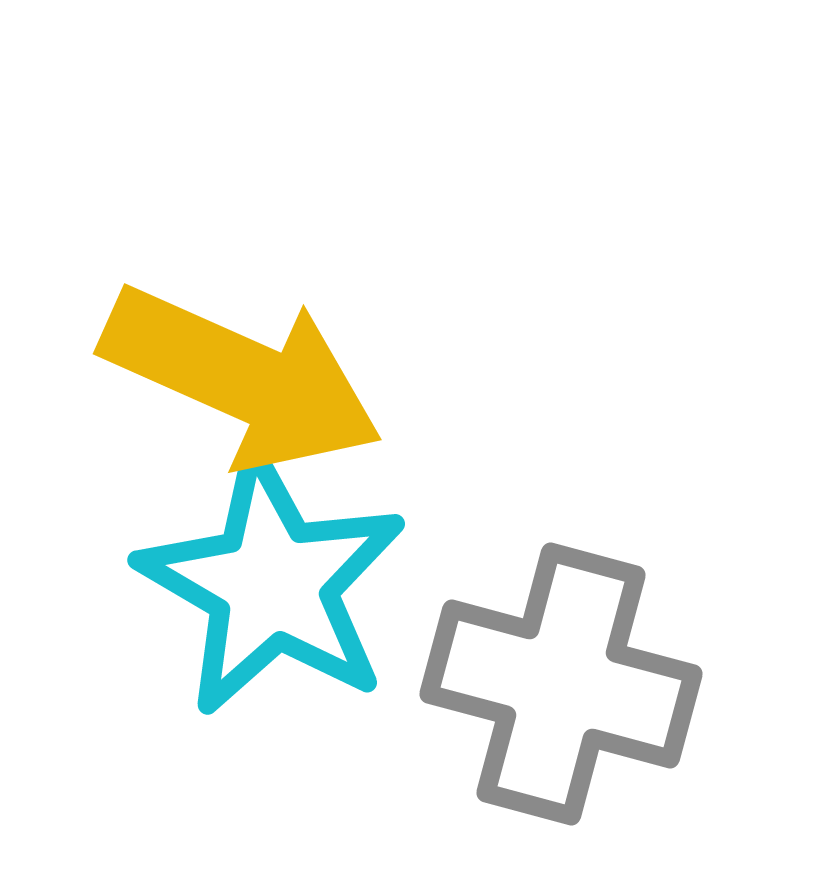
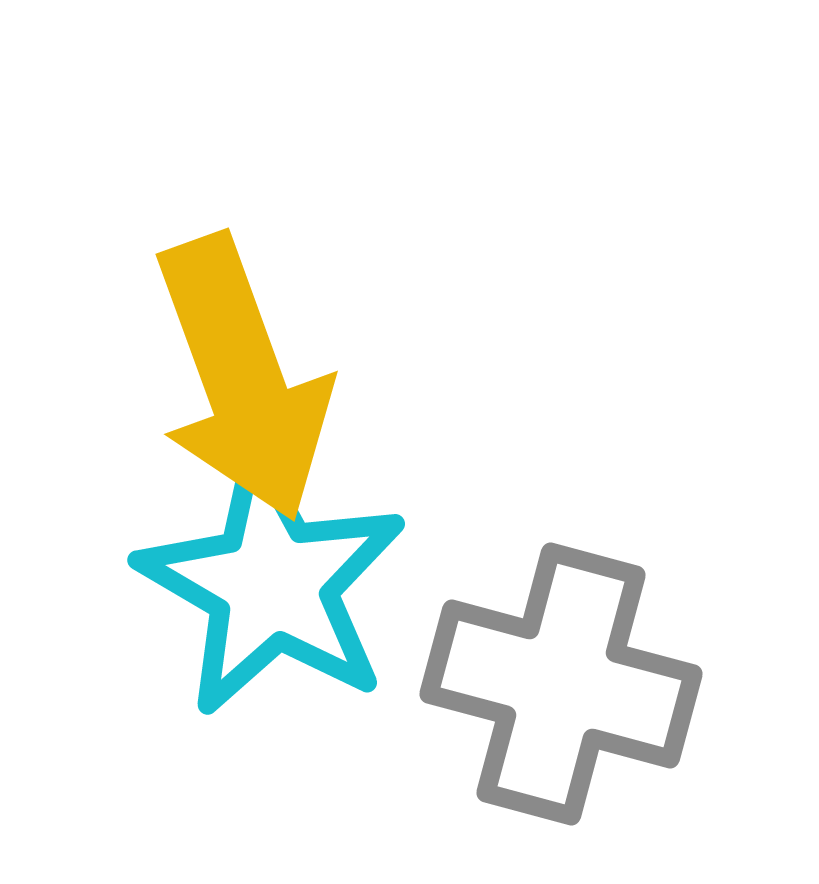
yellow arrow: rotated 46 degrees clockwise
